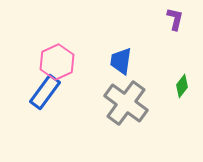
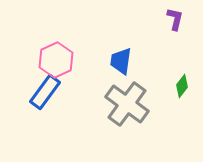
pink hexagon: moved 1 px left, 2 px up
gray cross: moved 1 px right, 1 px down
